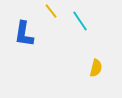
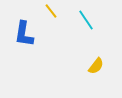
cyan line: moved 6 px right, 1 px up
yellow semicircle: moved 2 px up; rotated 24 degrees clockwise
